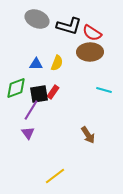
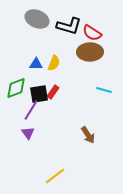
yellow semicircle: moved 3 px left
